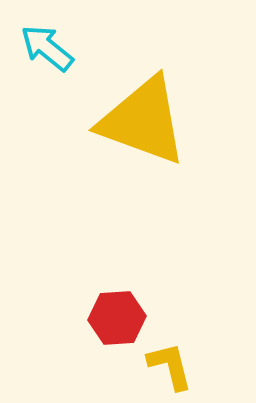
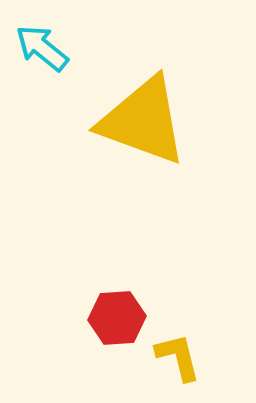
cyan arrow: moved 5 px left
yellow L-shape: moved 8 px right, 9 px up
